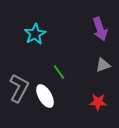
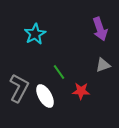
red star: moved 17 px left, 11 px up
